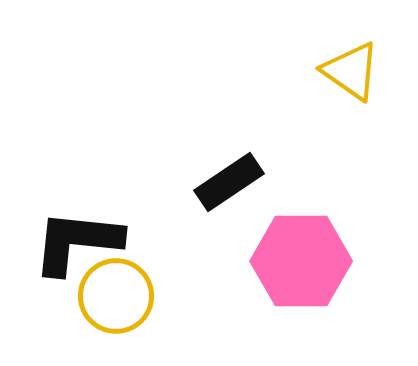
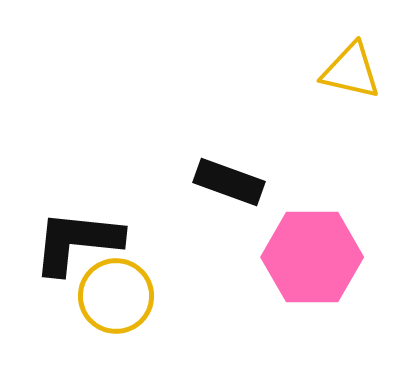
yellow triangle: rotated 22 degrees counterclockwise
black rectangle: rotated 54 degrees clockwise
pink hexagon: moved 11 px right, 4 px up
